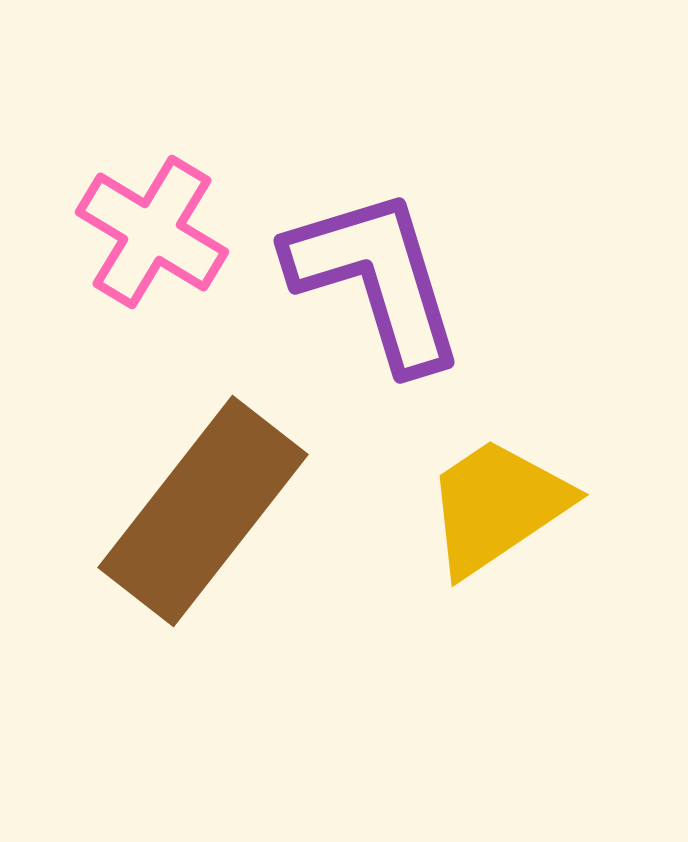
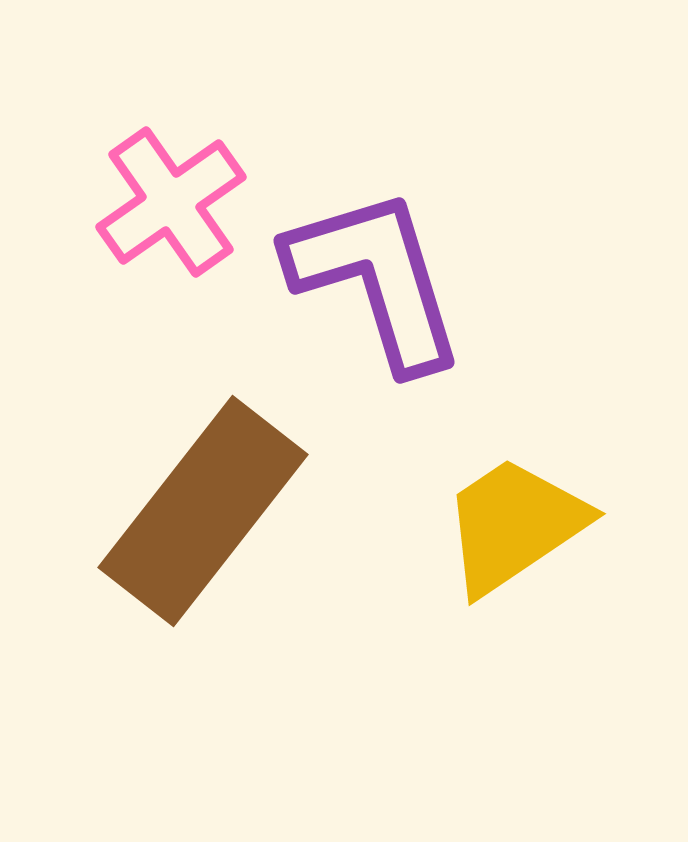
pink cross: moved 19 px right, 30 px up; rotated 24 degrees clockwise
yellow trapezoid: moved 17 px right, 19 px down
